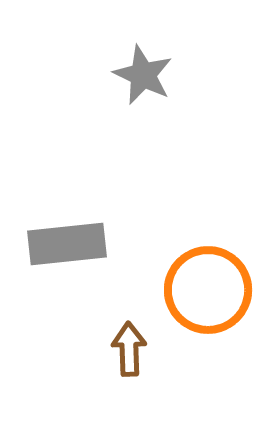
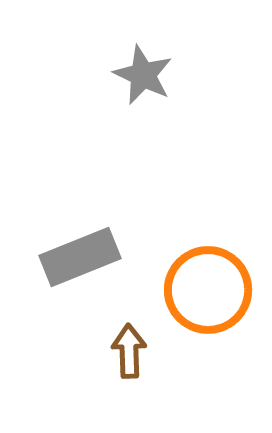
gray rectangle: moved 13 px right, 13 px down; rotated 16 degrees counterclockwise
brown arrow: moved 2 px down
